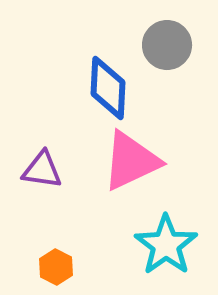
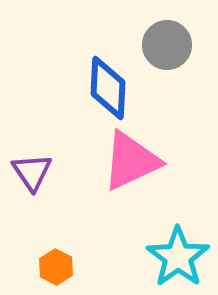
purple triangle: moved 10 px left, 2 px down; rotated 48 degrees clockwise
cyan star: moved 12 px right, 12 px down
